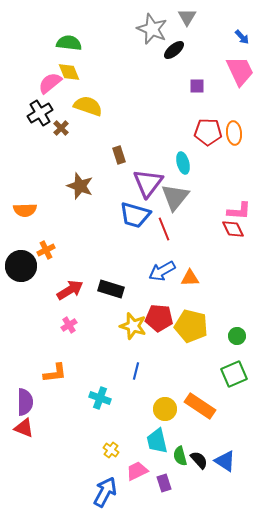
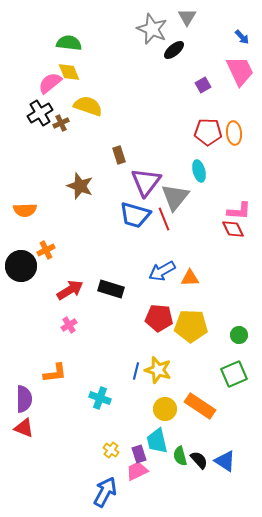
purple square at (197, 86): moved 6 px right, 1 px up; rotated 28 degrees counterclockwise
brown cross at (61, 128): moved 5 px up; rotated 21 degrees clockwise
cyan ellipse at (183, 163): moved 16 px right, 8 px down
purple triangle at (148, 183): moved 2 px left, 1 px up
red line at (164, 229): moved 10 px up
yellow star at (133, 326): moved 25 px right, 44 px down
yellow pentagon at (191, 326): rotated 12 degrees counterclockwise
green circle at (237, 336): moved 2 px right, 1 px up
purple semicircle at (25, 402): moved 1 px left, 3 px up
purple rectangle at (164, 483): moved 25 px left, 29 px up
